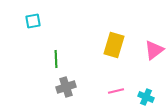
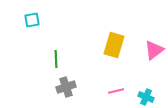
cyan square: moved 1 px left, 1 px up
